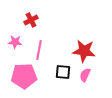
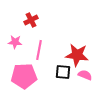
red star: moved 7 px left, 4 px down
pink semicircle: rotated 88 degrees clockwise
